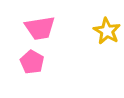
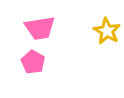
pink pentagon: moved 1 px right
